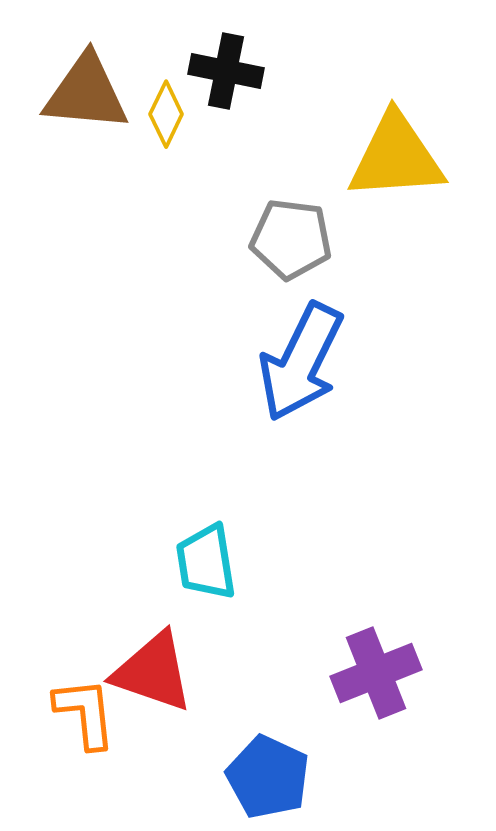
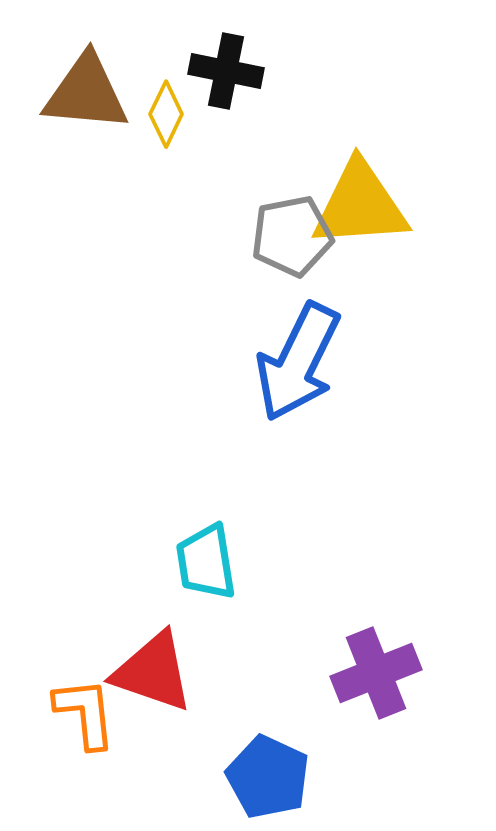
yellow triangle: moved 36 px left, 48 px down
gray pentagon: moved 1 px right, 3 px up; rotated 18 degrees counterclockwise
blue arrow: moved 3 px left
